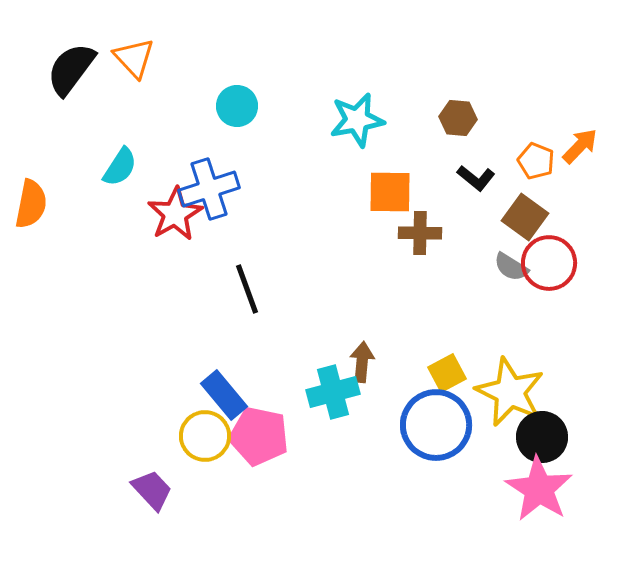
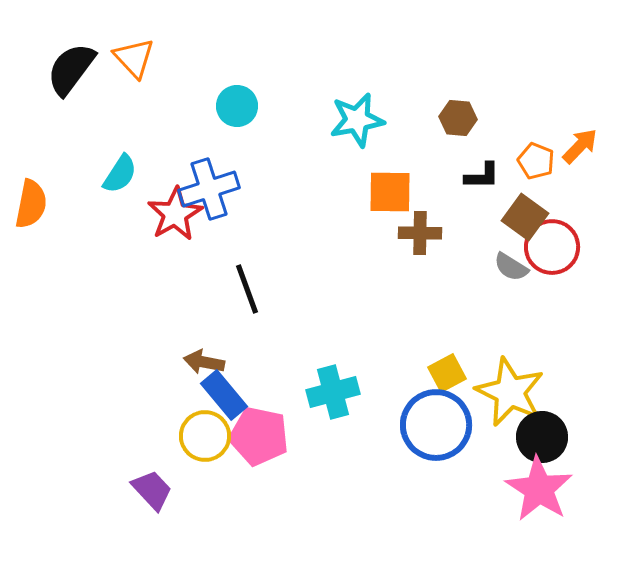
cyan semicircle: moved 7 px down
black L-shape: moved 6 px right, 2 px up; rotated 39 degrees counterclockwise
red circle: moved 3 px right, 16 px up
brown arrow: moved 158 px left; rotated 84 degrees counterclockwise
